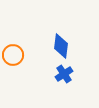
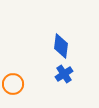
orange circle: moved 29 px down
